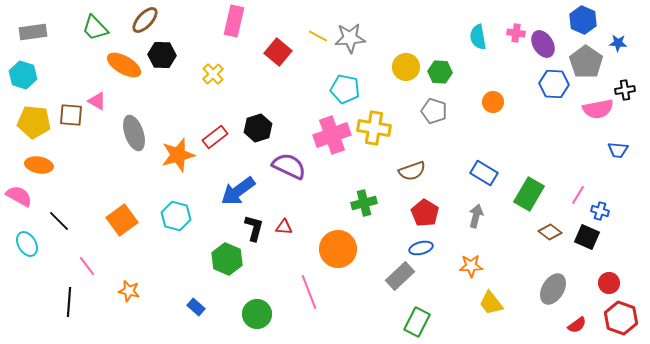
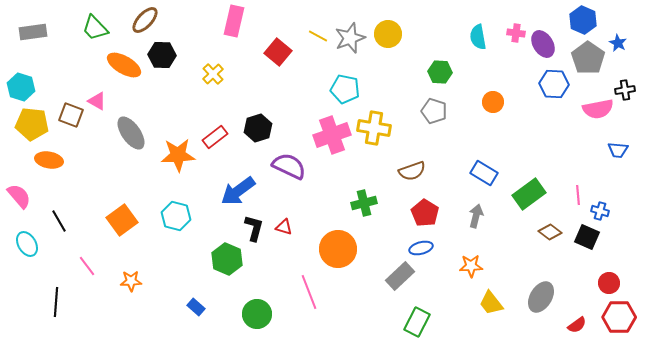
gray star at (350, 38): rotated 16 degrees counterclockwise
blue star at (618, 43): rotated 24 degrees clockwise
gray pentagon at (586, 62): moved 2 px right, 4 px up
yellow circle at (406, 67): moved 18 px left, 33 px up
cyan hexagon at (23, 75): moved 2 px left, 12 px down
brown square at (71, 115): rotated 15 degrees clockwise
yellow pentagon at (34, 122): moved 2 px left, 2 px down
gray ellipse at (134, 133): moved 3 px left; rotated 16 degrees counterclockwise
orange star at (178, 155): rotated 12 degrees clockwise
orange ellipse at (39, 165): moved 10 px right, 5 px up
green rectangle at (529, 194): rotated 24 degrees clockwise
pink line at (578, 195): rotated 36 degrees counterclockwise
pink semicircle at (19, 196): rotated 20 degrees clockwise
black line at (59, 221): rotated 15 degrees clockwise
red triangle at (284, 227): rotated 12 degrees clockwise
gray ellipse at (553, 289): moved 12 px left, 8 px down
orange star at (129, 291): moved 2 px right, 10 px up; rotated 15 degrees counterclockwise
black line at (69, 302): moved 13 px left
red hexagon at (621, 318): moved 2 px left, 1 px up; rotated 20 degrees counterclockwise
